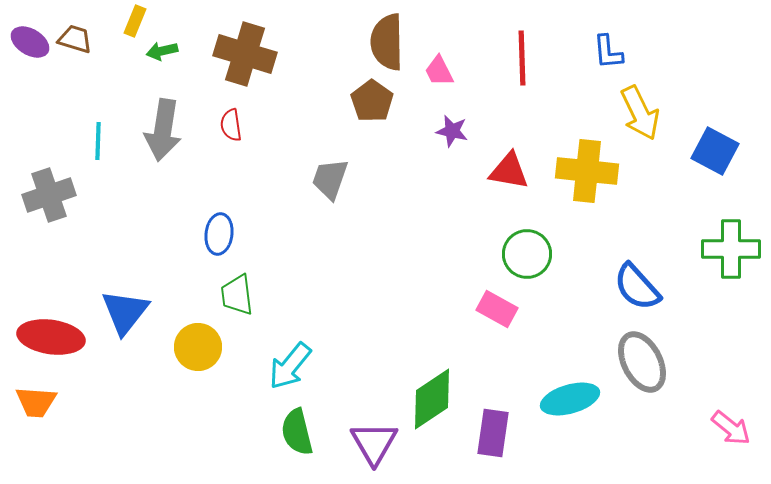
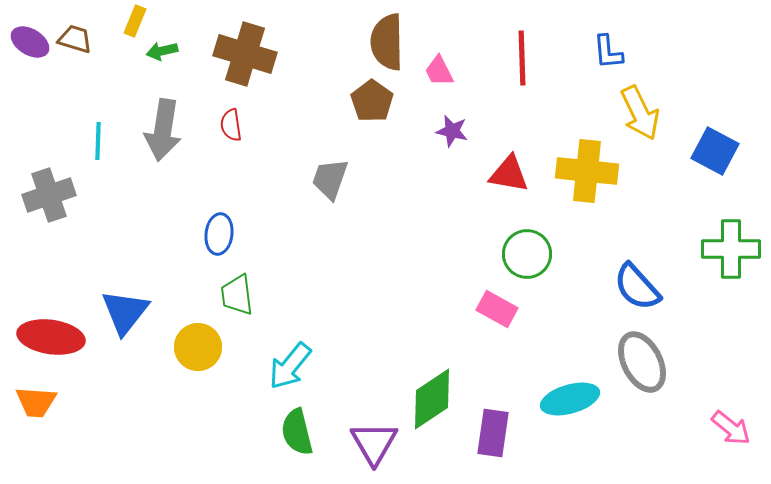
red triangle: moved 3 px down
